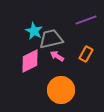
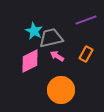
gray trapezoid: moved 1 px up
